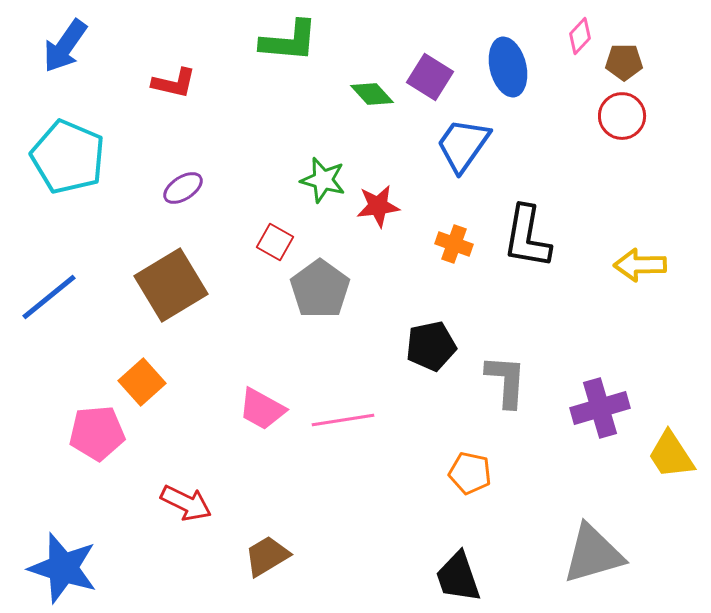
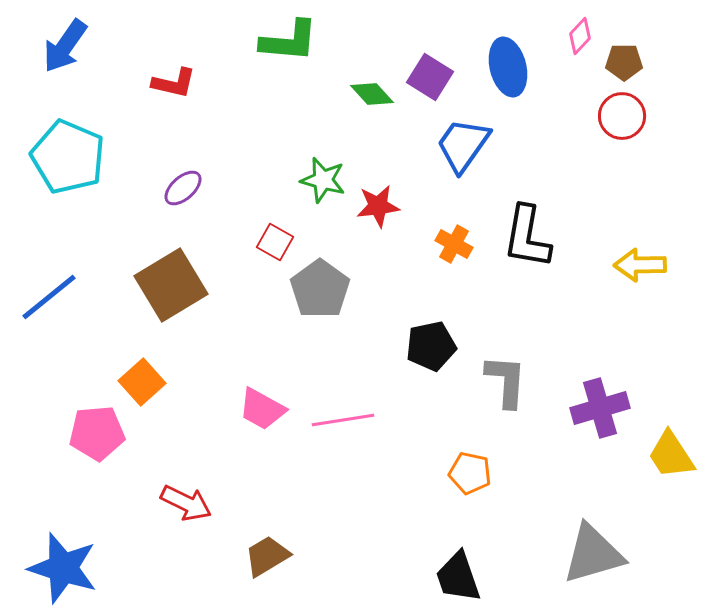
purple ellipse: rotated 9 degrees counterclockwise
orange cross: rotated 9 degrees clockwise
